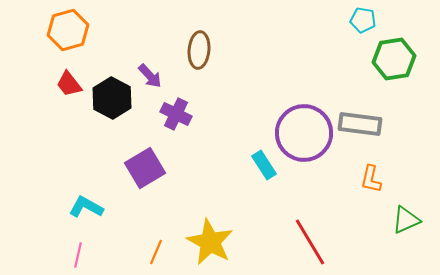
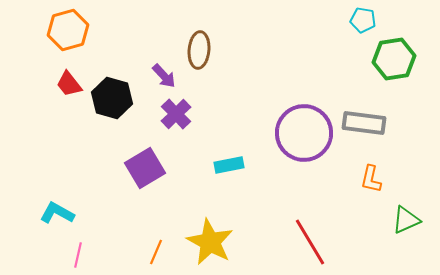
purple arrow: moved 14 px right
black hexagon: rotated 12 degrees counterclockwise
purple cross: rotated 20 degrees clockwise
gray rectangle: moved 4 px right, 1 px up
cyan rectangle: moved 35 px left; rotated 68 degrees counterclockwise
cyan L-shape: moved 29 px left, 6 px down
